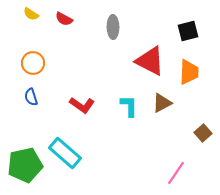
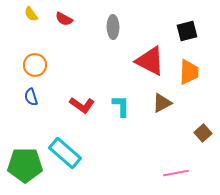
yellow semicircle: rotated 21 degrees clockwise
black square: moved 1 px left
orange circle: moved 2 px right, 2 px down
cyan L-shape: moved 8 px left
green pentagon: rotated 12 degrees clockwise
pink line: rotated 45 degrees clockwise
